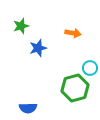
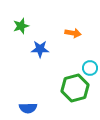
blue star: moved 2 px right, 1 px down; rotated 18 degrees clockwise
